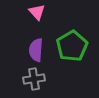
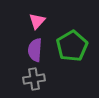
pink triangle: moved 9 px down; rotated 24 degrees clockwise
purple semicircle: moved 1 px left
